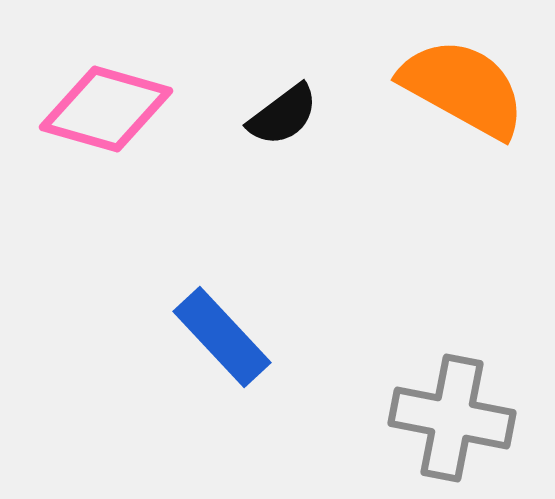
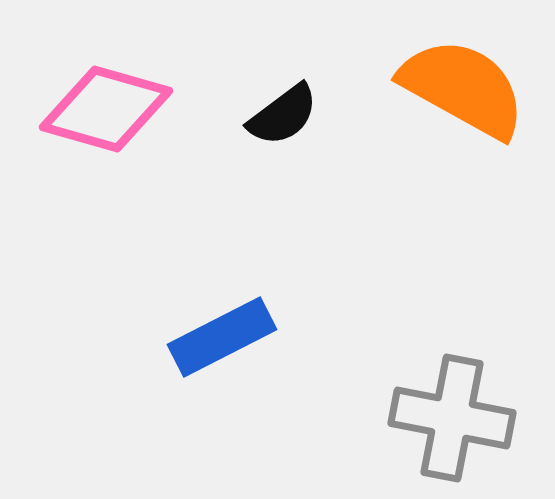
blue rectangle: rotated 74 degrees counterclockwise
